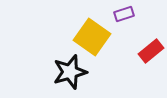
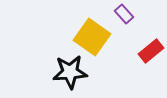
purple rectangle: rotated 66 degrees clockwise
black star: rotated 12 degrees clockwise
